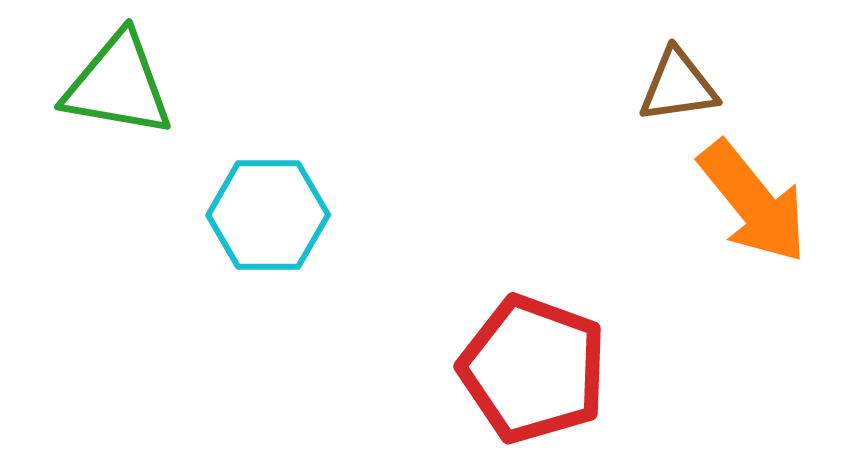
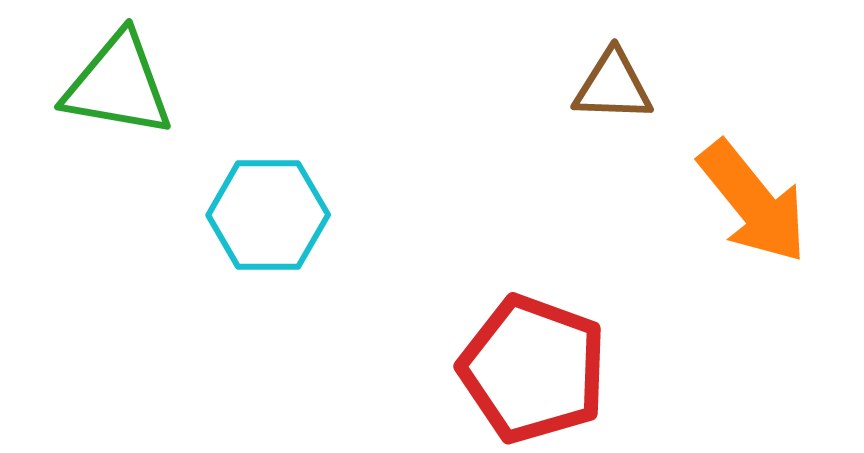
brown triangle: moved 65 px left; rotated 10 degrees clockwise
